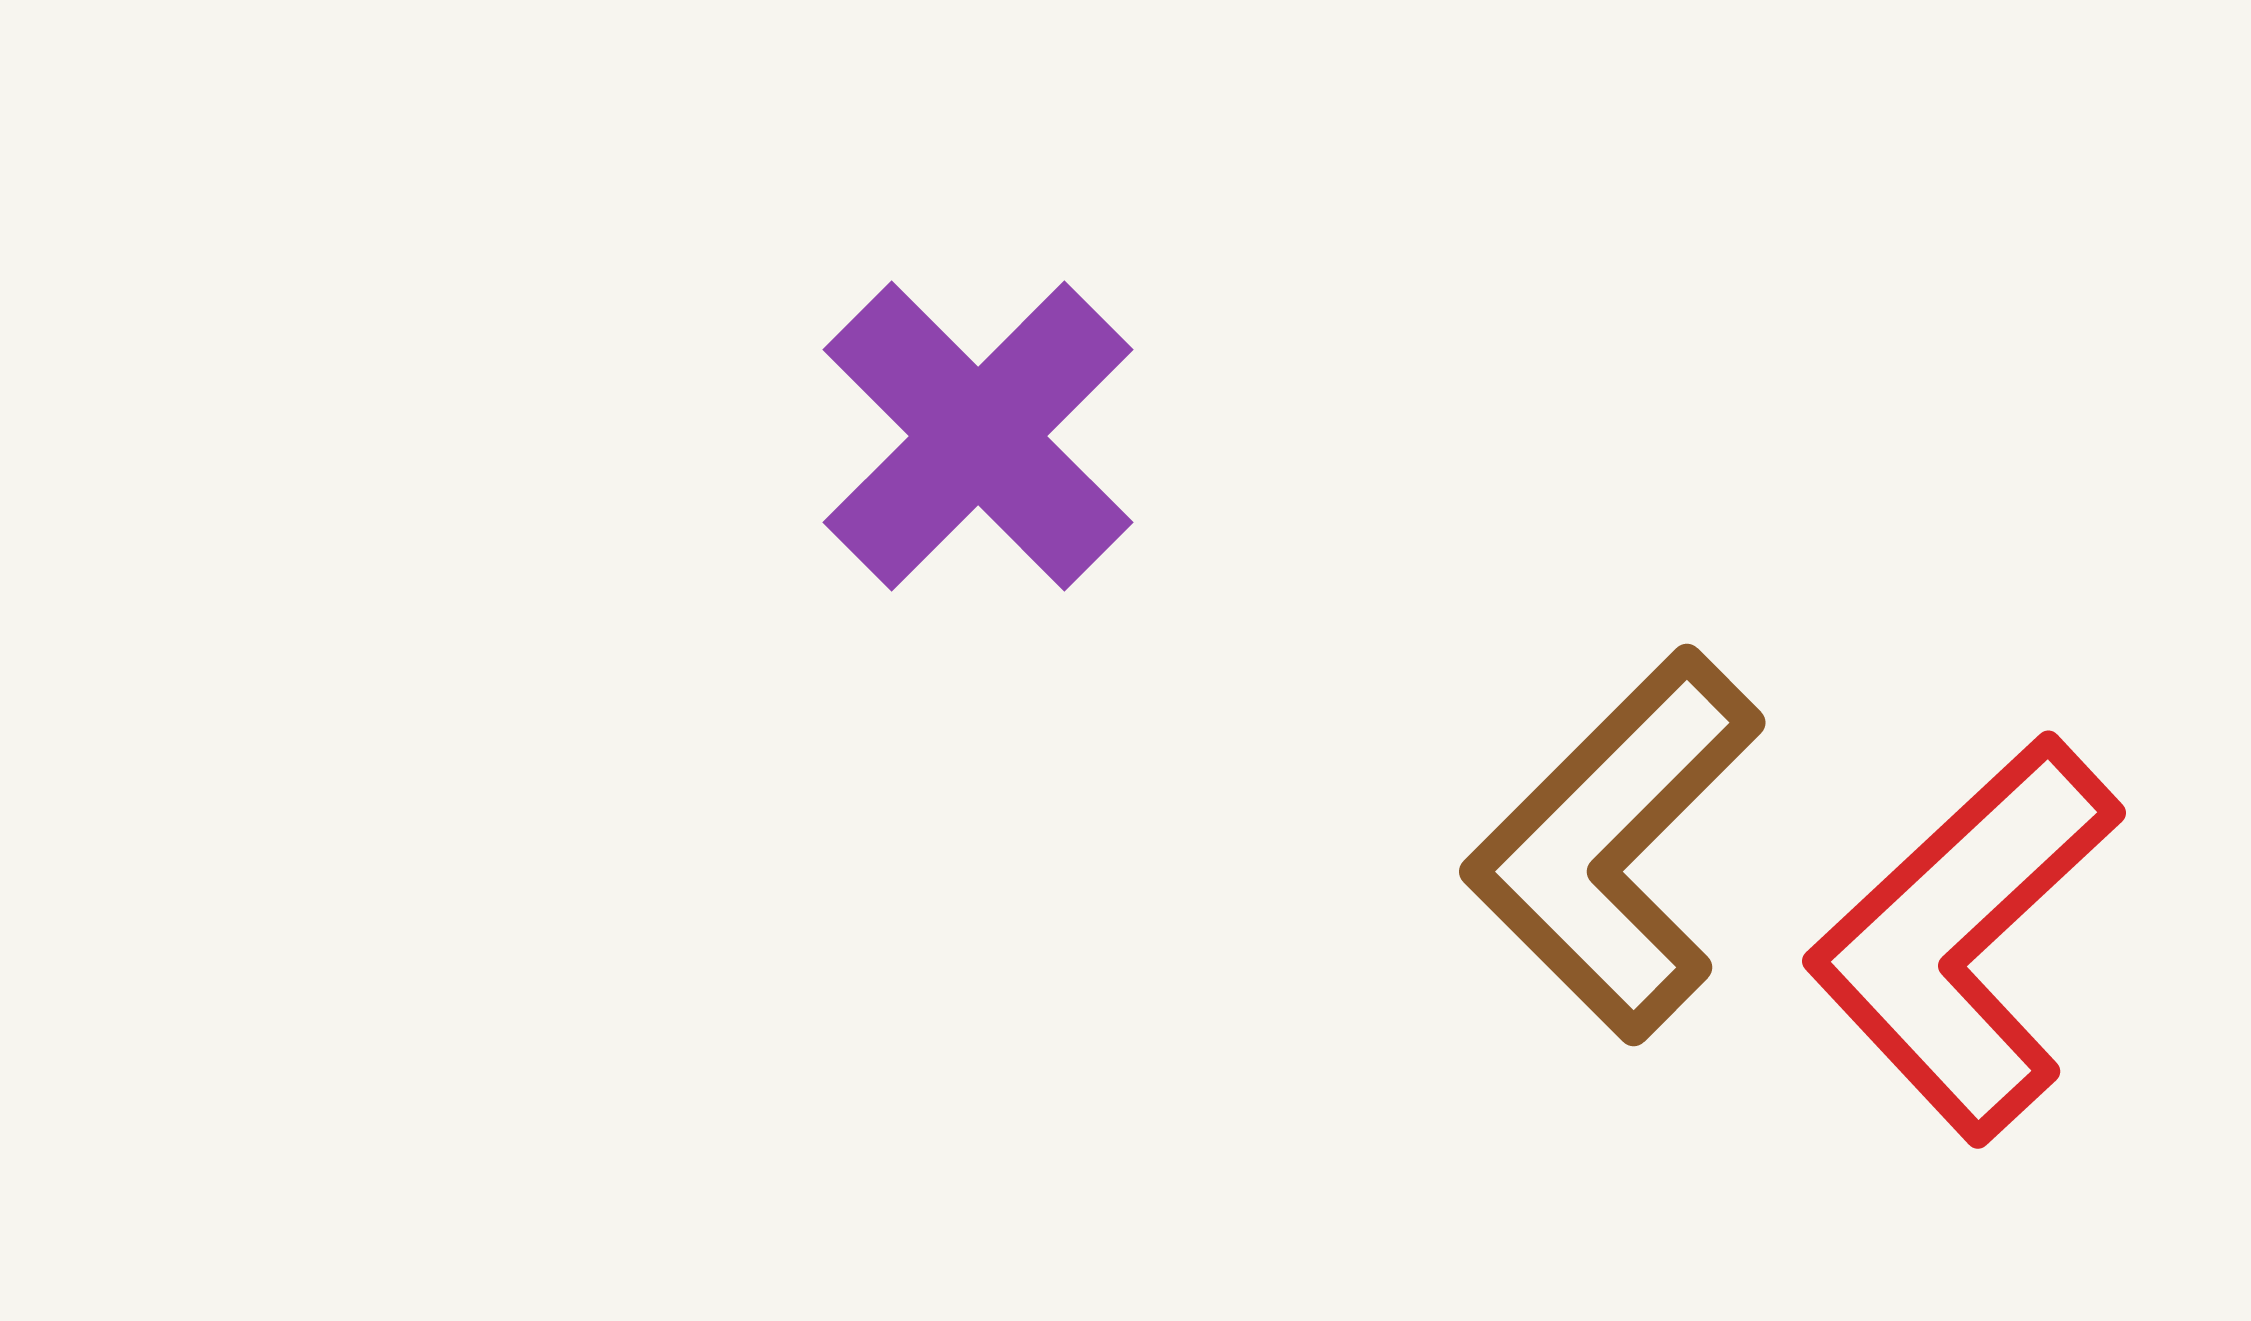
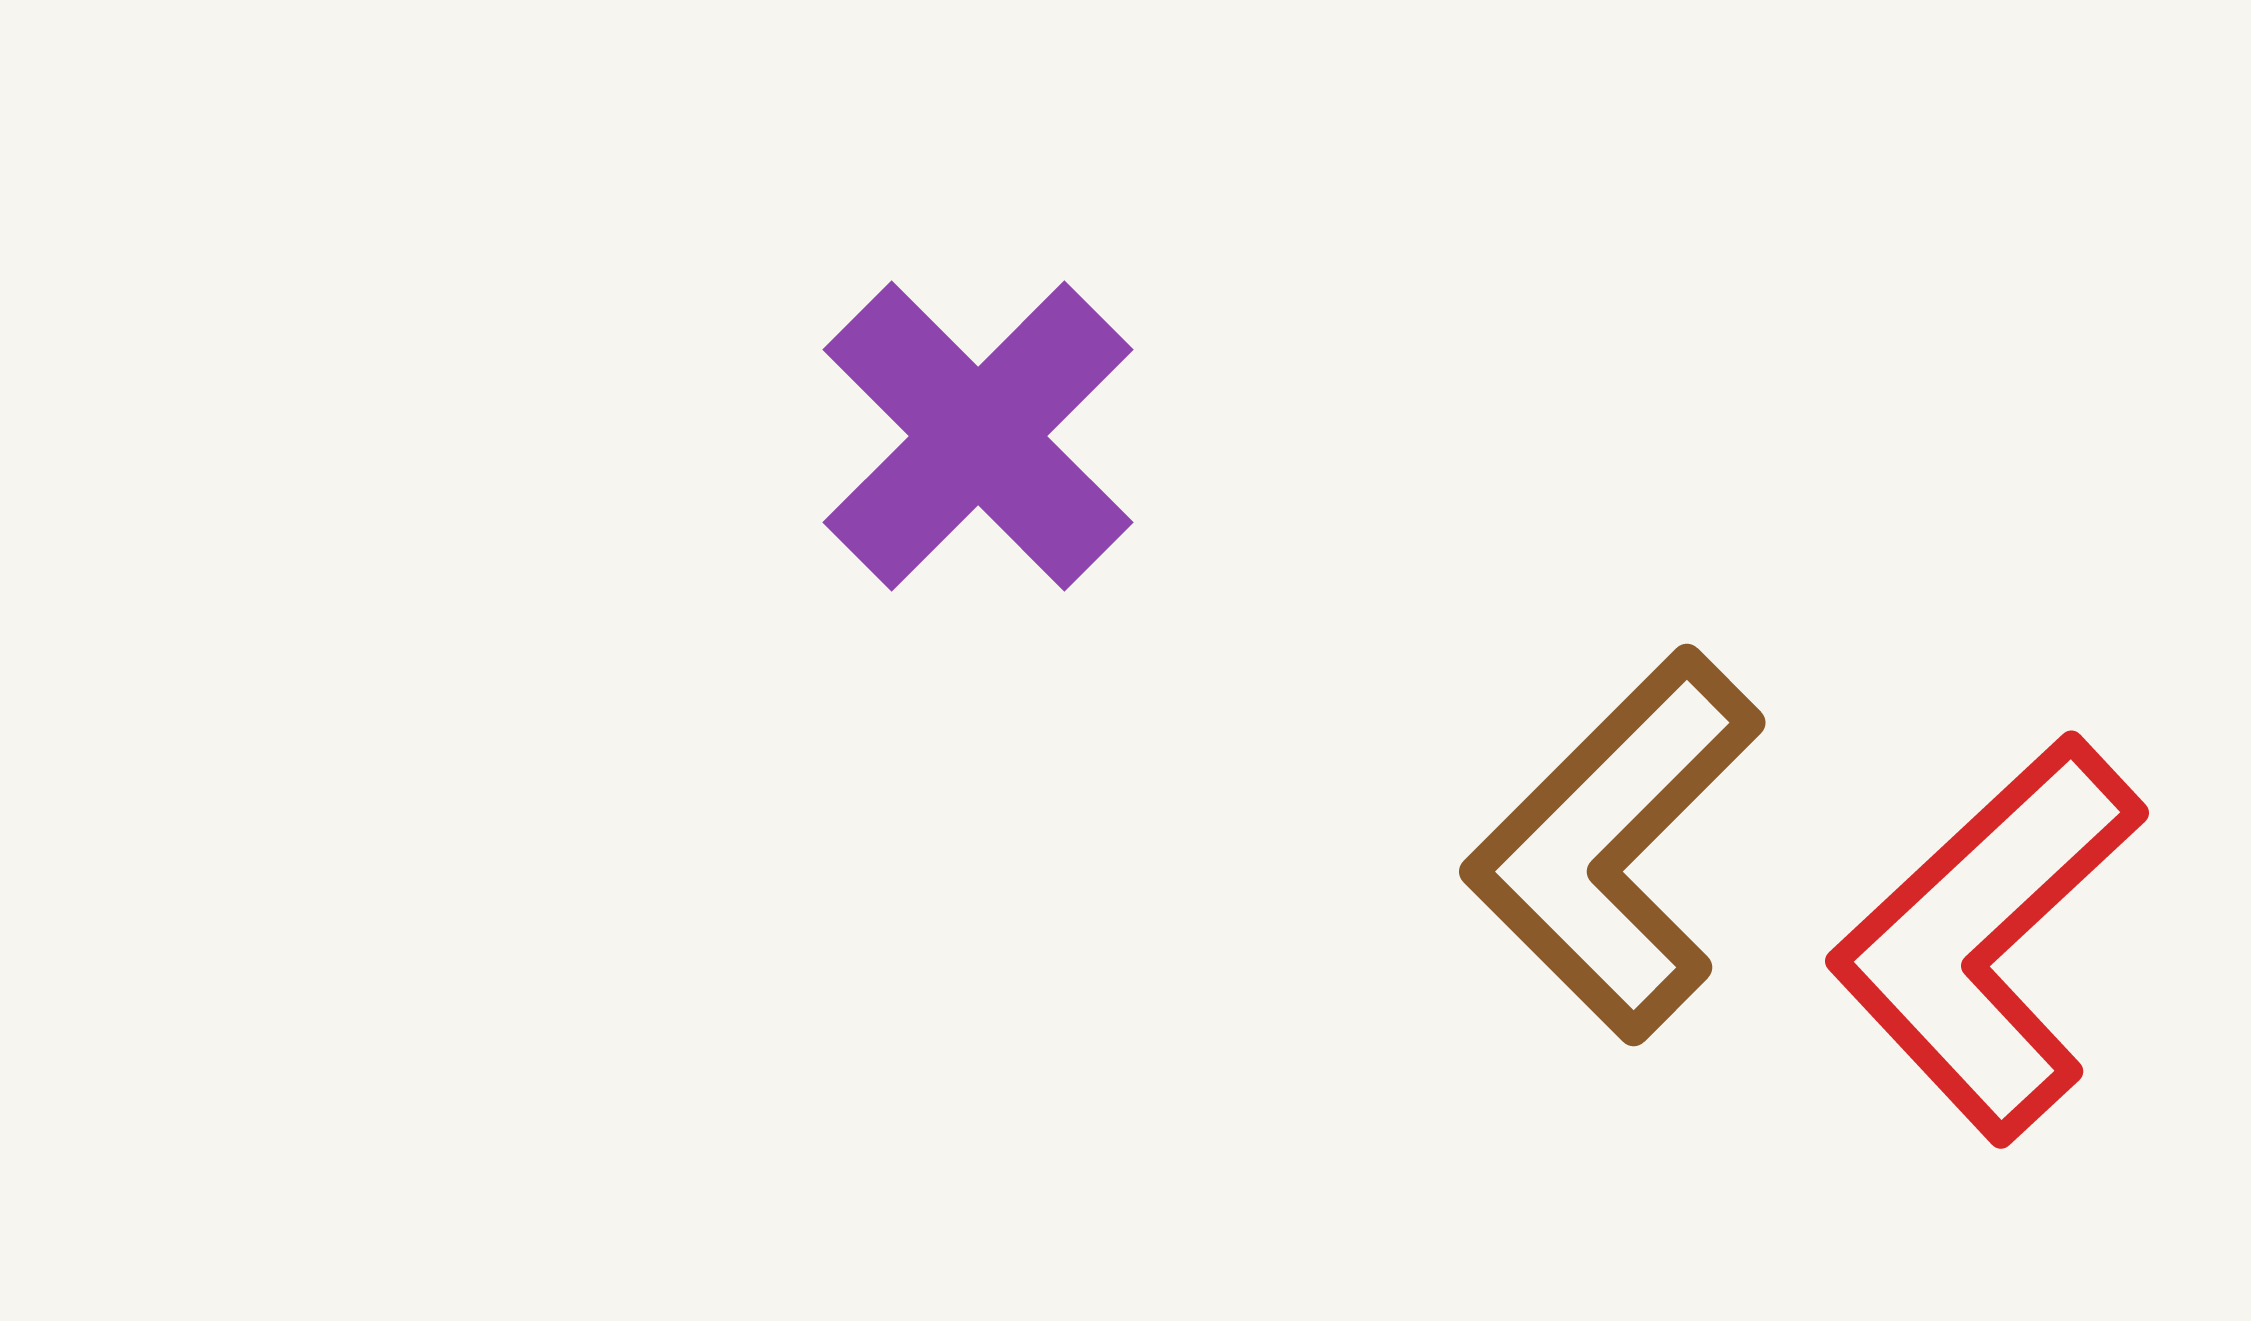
red L-shape: moved 23 px right
